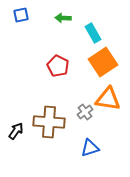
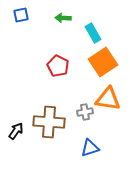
gray cross: rotated 28 degrees clockwise
